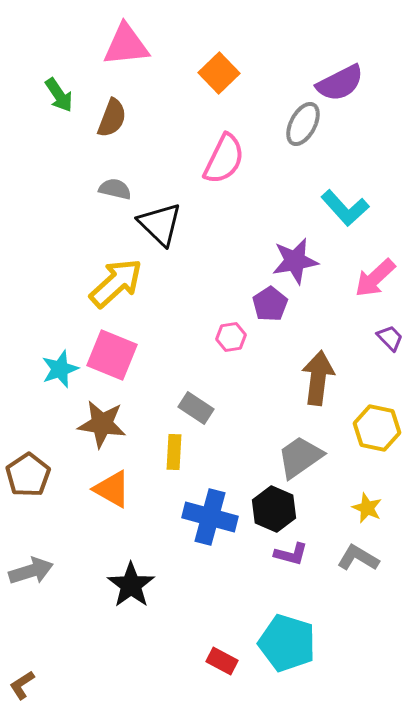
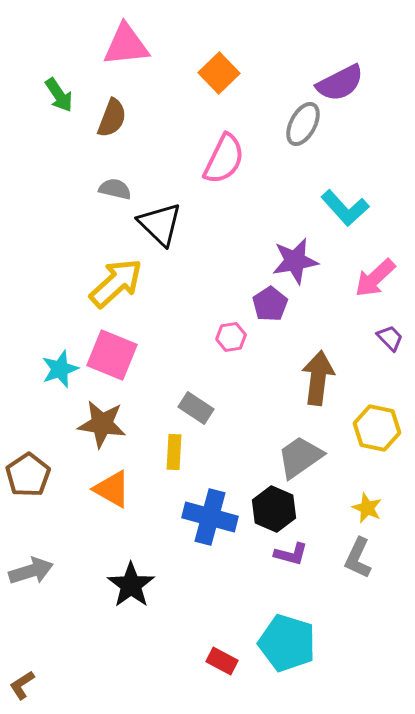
gray L-shape: rotated 96 degrees counterclockwise
